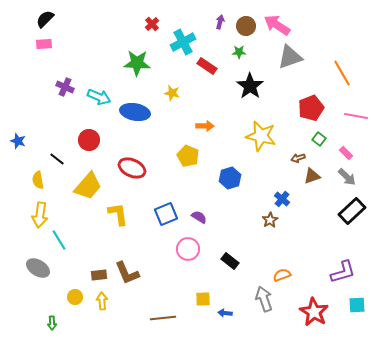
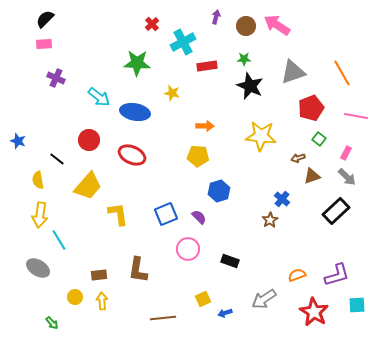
purple arrow at (220, 22): moved 4 px left, 5 px up
green star at (239, 52): moved 5 px right, 7 px down
gray triangle at (290, 57): moved 3 px right, 15 px down
red rectangle at (207, 66): rotated 42 degrees counterclockwise
black star at (250, 86): rotated 12 degrees counterclockwise
purple cross at (65, 87): moved 9 px left, 9 px up
cyan arrow at (99, 97): rotated 15 degrees clockwise
yellow star at (261, 136): rotated 8 degrees counterclockwise
pink rectangle at (346, 153): rotated 72 degrees clockwise
yellow pentagon at (188, 156): moved 10 px right; rotated 20 degrees counterclockwise
red ellipse at (132, 168): moved 13 px up
blue hexagon at (230, 178): moved 11 px left, 13 px down
black rectangle at (352, 211): moved 16 px left
purple semicircle at (199, 217): rotated 14 degrees clockwise
black rectangle at (230, 261): rotated 18 degrees counterclockwise
purple L-shape at (343, 272): moved 6 px left, 3 px down
brown L-shape at (127, 273): moved 11 px right, 3 px up; rotated 32 degrees clockwise
orange semicircle at (282, 275): moved 15 px right
yellow square at (203, 299): rotated 21 degrees counterclockwise
gray arrow at (264, 299): rotated 105 degrees counterclockwise
blue arrow at (225, 313): rotated 24 degrees counterclockwise
green arrow at (52, 323): rotated 40 degrees counterclockwise
